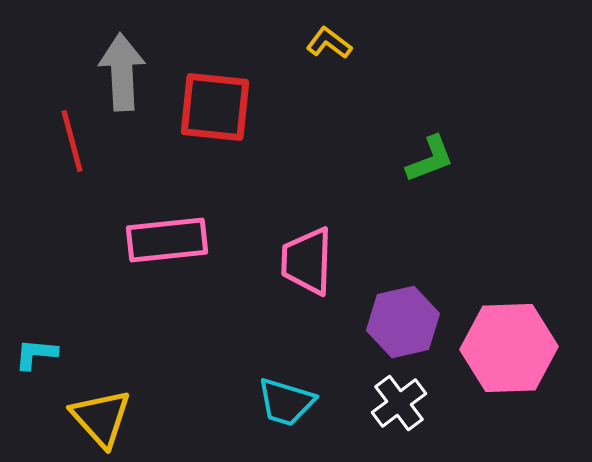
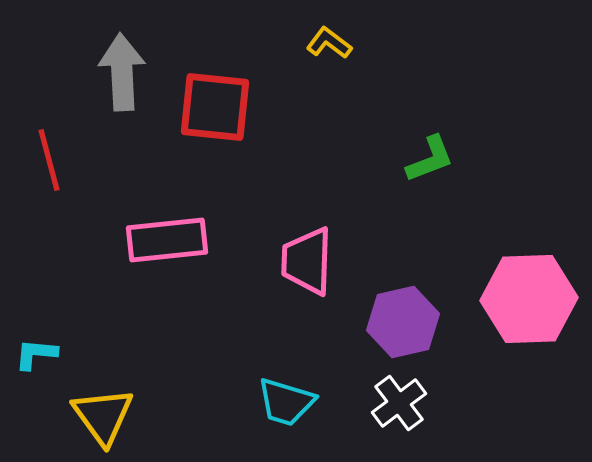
red line: moved 23 px left, 19 px down
pink hexagon: moved 20 px right, 49 px up
yellow triangle: moved 2 px right, 2 px up; rotated 6 degrees clockwise
